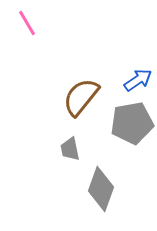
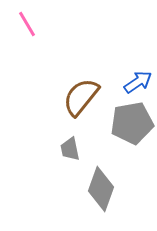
pink line: moved 1 px down
blue arrow: moved 2 px down
